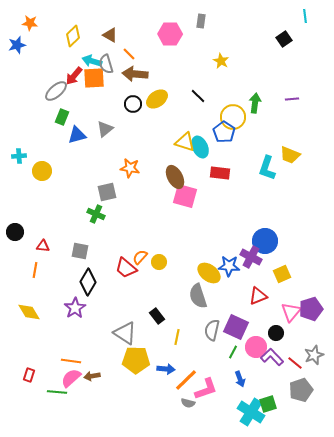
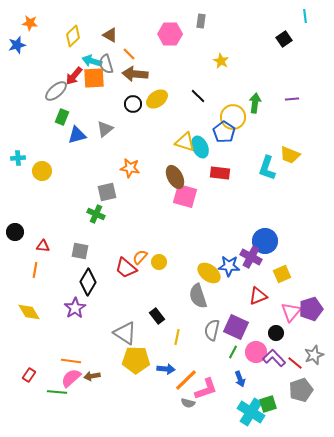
cyan cross at (19, 156): moved 1 px left, 2 px down
pink circle at (256, 347): moved 5 px down
purple L-shape at (272, 357): moved 2 px right, 1 px down
red rectangle at (29, 375): rotated 16 degrees clockwise
